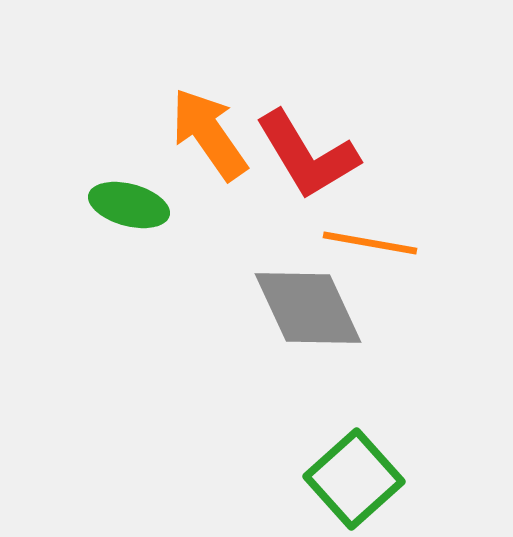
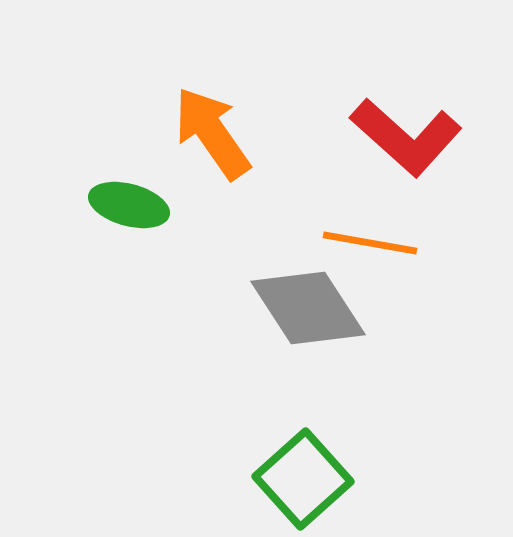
orange arrow: moved 3 px right, 1 px up
red L-shape: moved 99 px right, 18 px up; rotated 17 degrees counterclockwise
gray diamond: rotated 8 degrees counterclockwise
green square: moved 51 px left
